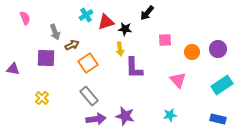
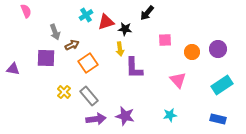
pink semicircle: moved 1 px right, 7 px up
yellow cross: moved 22 px right, 6 px up
